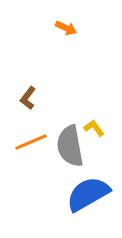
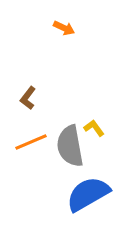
orange arrow: moved 2 px left
